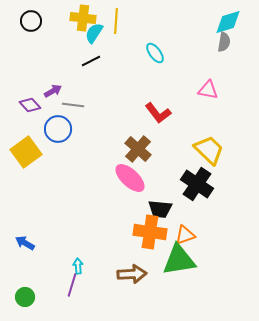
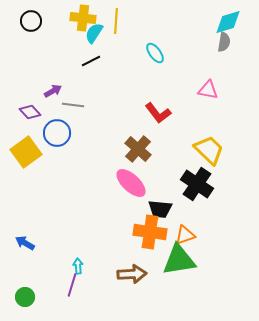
purple diamond: moved 7 px down
blue circle: moved 1 px left, 4 px down
pink ellipse: moved 1 px right, 5 px down
